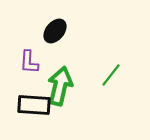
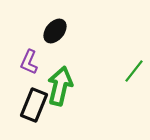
purple L-shape: rotated 20 degrees clockwise
green line: moved 23 px right, 4 px up
black rectangle: rotated 72 degrees counterclockwise
